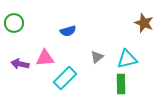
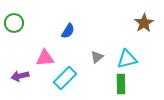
brown star: rotated 18 degrees clockwise
blue semicircle: rotated 42 degrees counterclockwise
purple arrow: moved 12 px down; rotated 24 degrees counterclockwise
